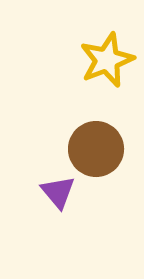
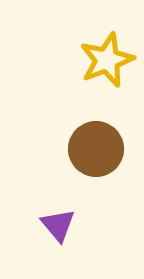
purple triangle: moved 33 px down
